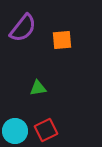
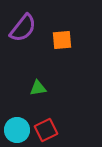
cyan circle: moved 2 px right, 1 px up
